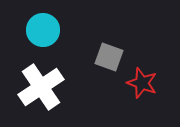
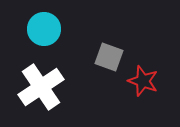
cyan circle: moved 1 px right, 1 px up
red star: moved 1 px right, 2 px up
